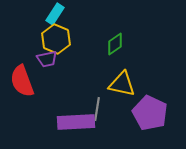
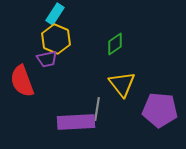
yellow triangle: rotated 40 degrees clockwise
purple pentagon: moved 10 px right, 3 px up; rotated 20 degrees counterclockwise
